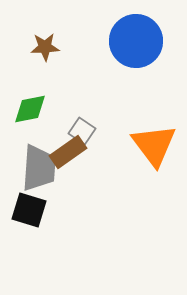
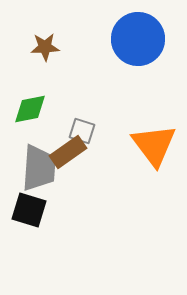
blue circle: moved 2 px right, 2 px up
gray square: rotated 16 degrees counterclockwise
